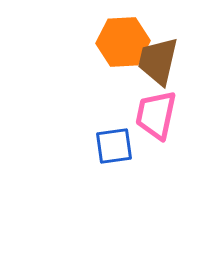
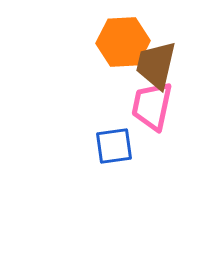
brown trapezoid: moved 2 px left, 4 px down
pink trapezoid: moved 4 px left, 9 px up
